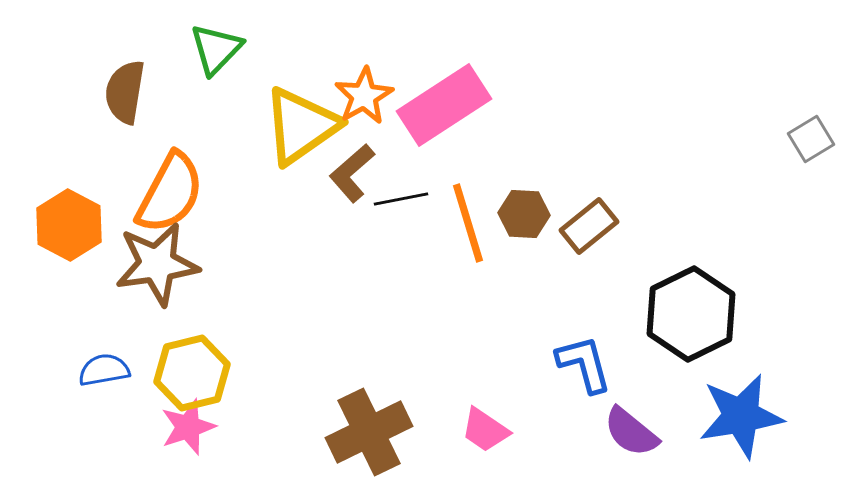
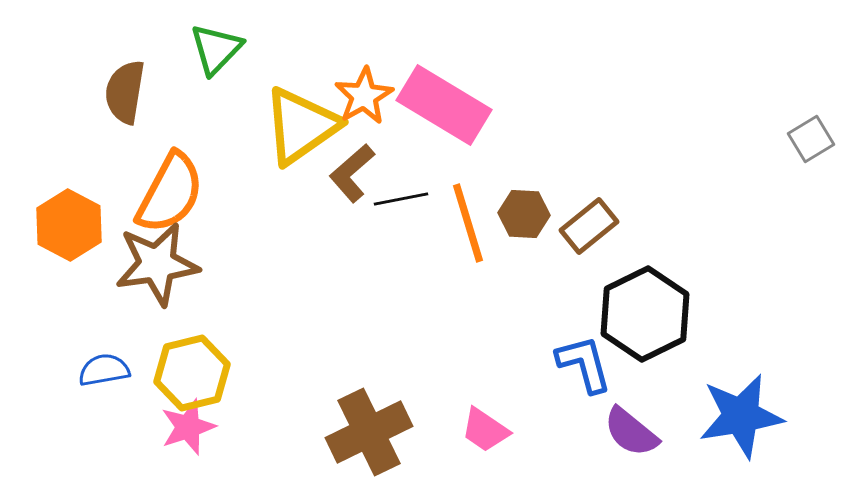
pink rectangle: rotated 64 degrees clockwise
black hexagon: moved 46 px left
